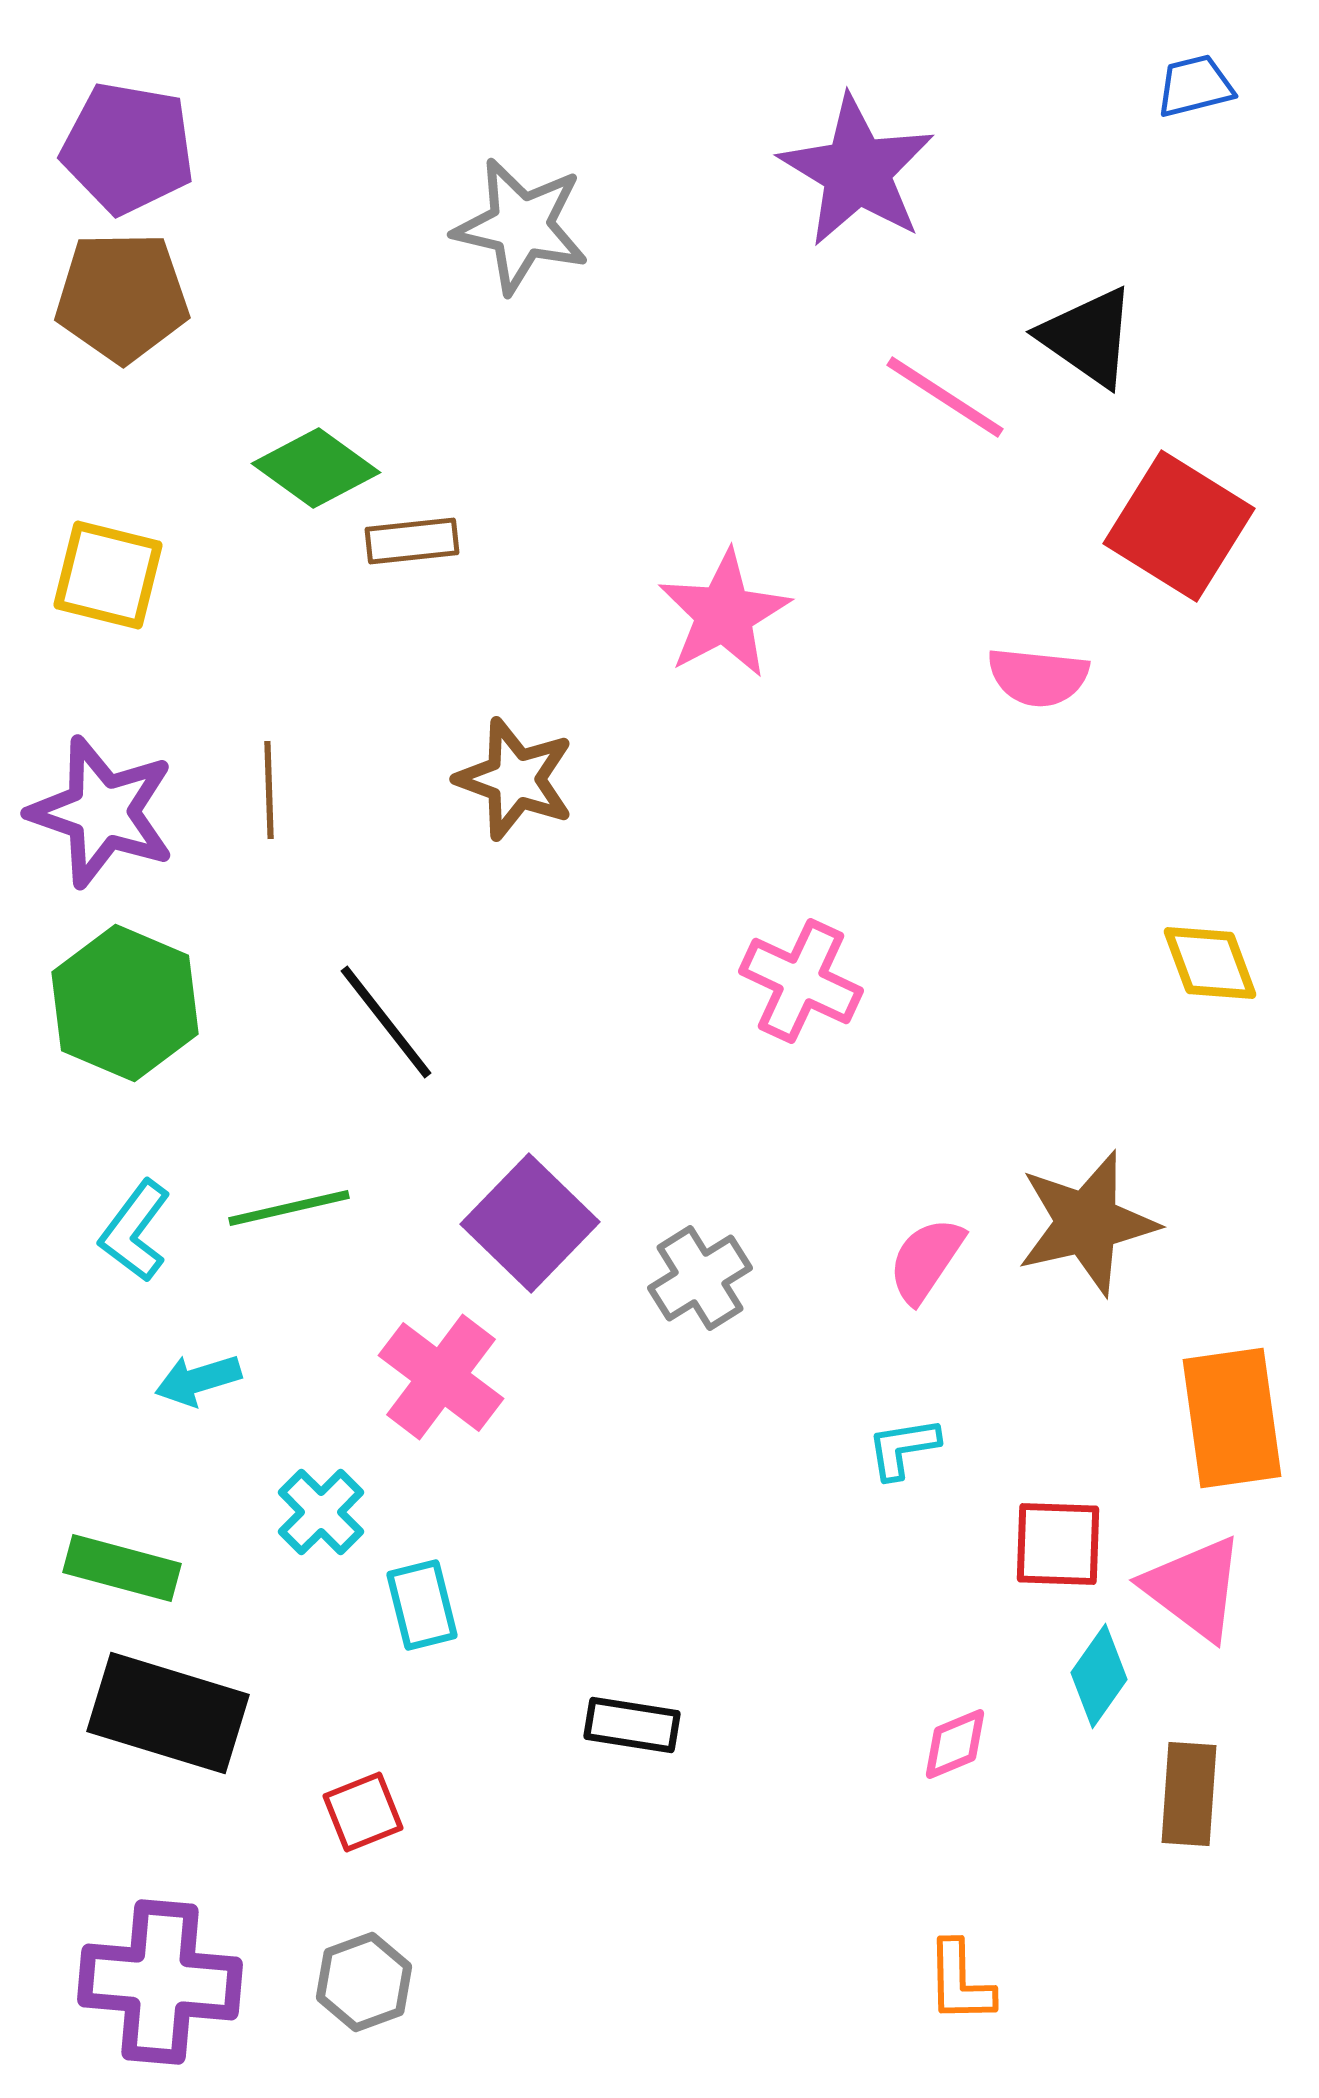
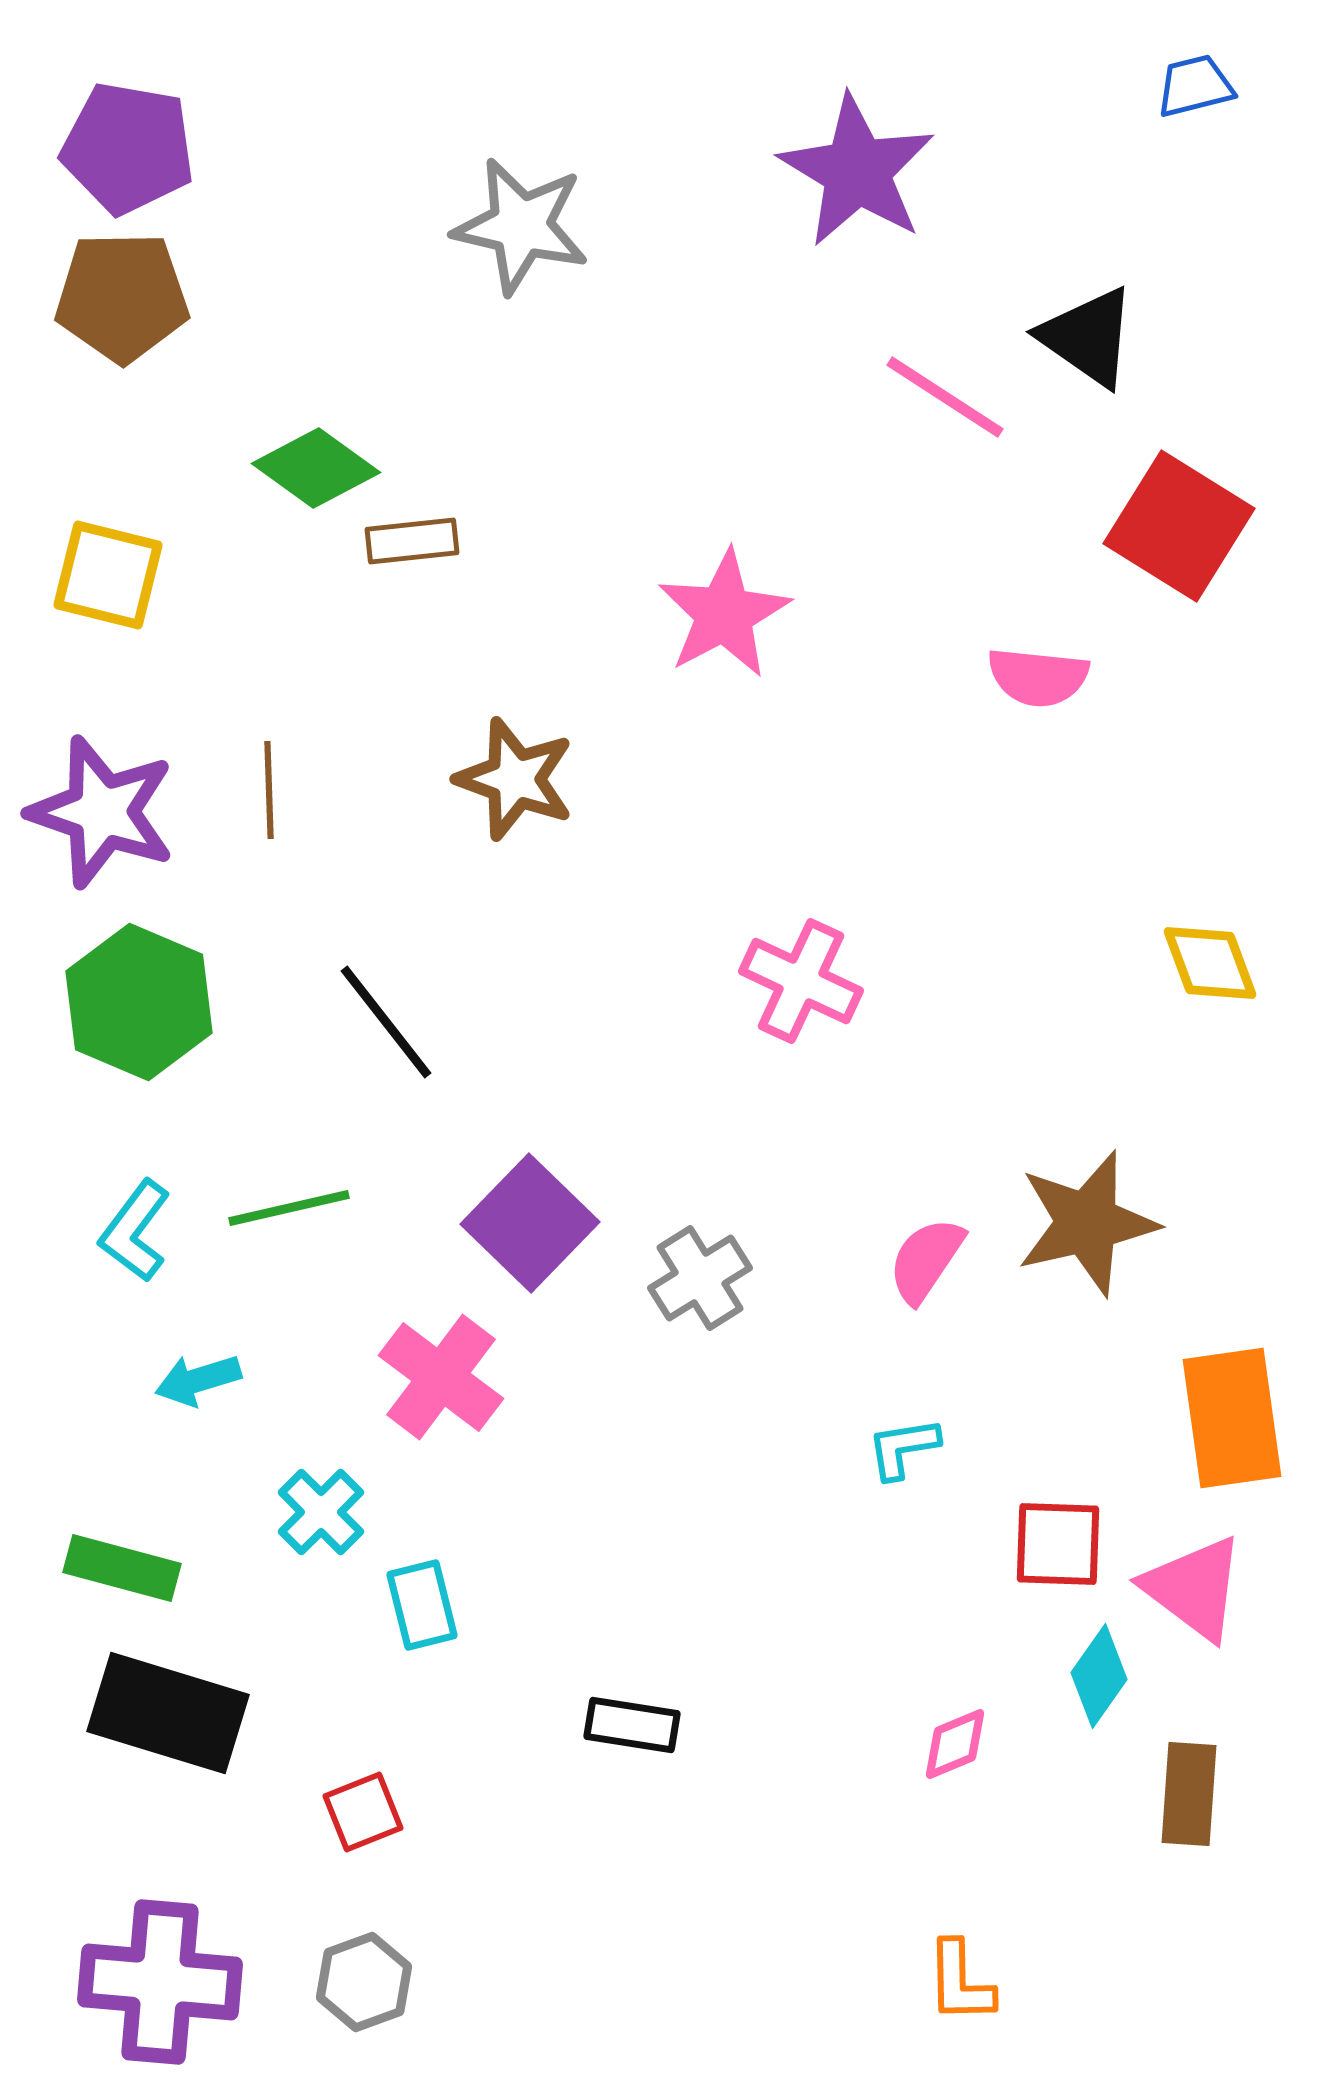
green hexagon at (125, 1003): moved 14 px right, 1 px up
